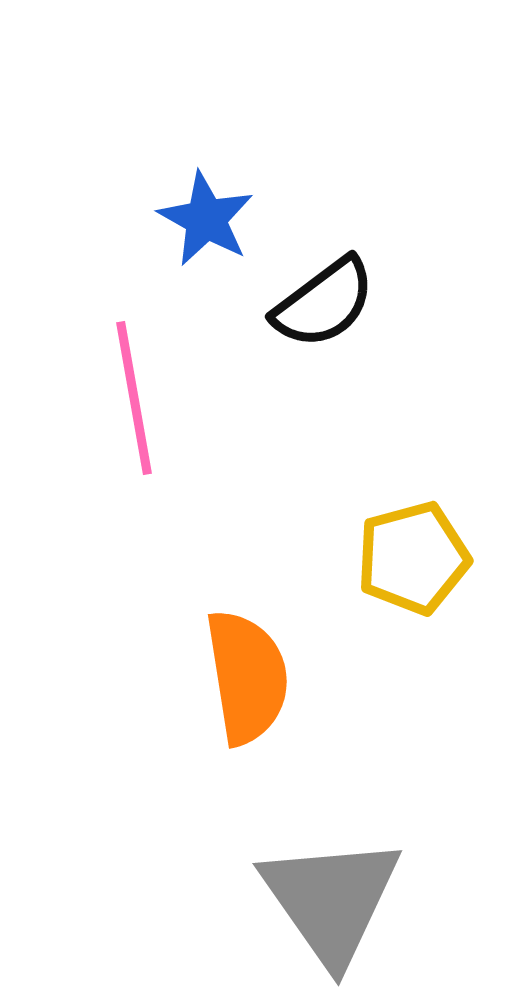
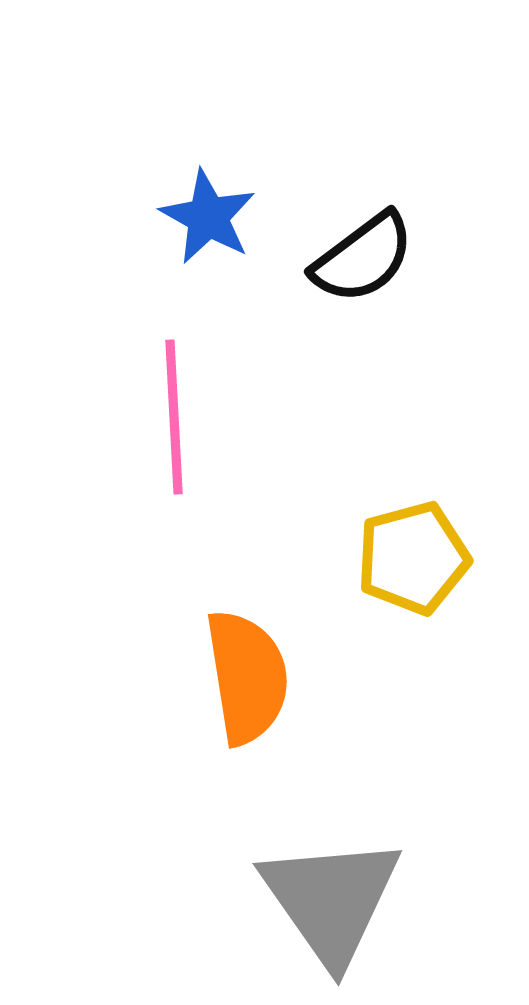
blue star: moved 2 px right, 2 px up
black semicircle: moved 39 px right, 45 px up
pink line: moved 40 px right, 19 px down; rotated 7 degrees clockwise
